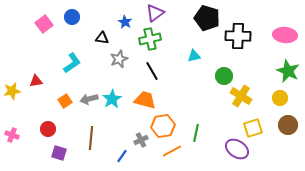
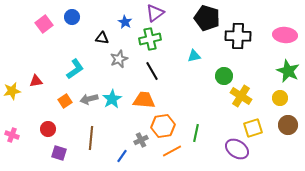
cyan L-shape: moved 3 px right, 6 px down
orange trapezoid: moved 1 px left; rotated 10 degrees counterclockwise
